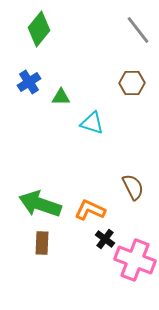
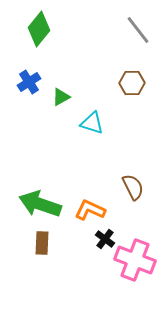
green triangle: rotated 30 degrees counterclockwise
